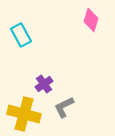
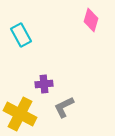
purple cross: rotated 30 degrees clockwise
yellow cross: moved 4 px left; rotated 12 degrees clockwise
